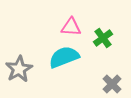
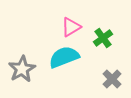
pink triangle: rotated 35 degrees counterclockwise
gray star: moved 3 px right
gray cross: moved 5 px up
